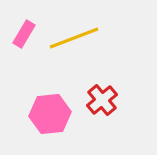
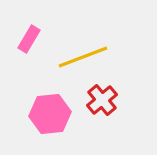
pink rectangle: moved 5 px right, 5 px down
yellow line: moved 9 px right, 19 px down
